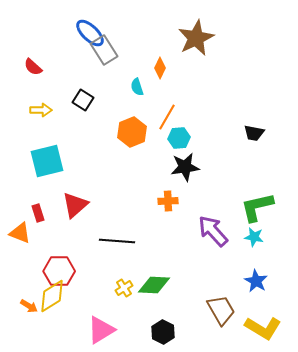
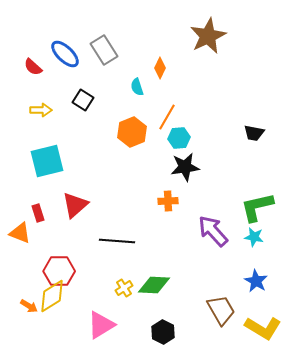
blue ellipse: moved 25 px left, 21 px down
brown star: moved 12 px right, 2 px up
pink triangle: moved 5 px up
